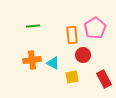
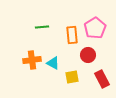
green line: moved 9 px right, 1 px down
red circle: moved 5 px right
red rectangle: moved 2 px left
